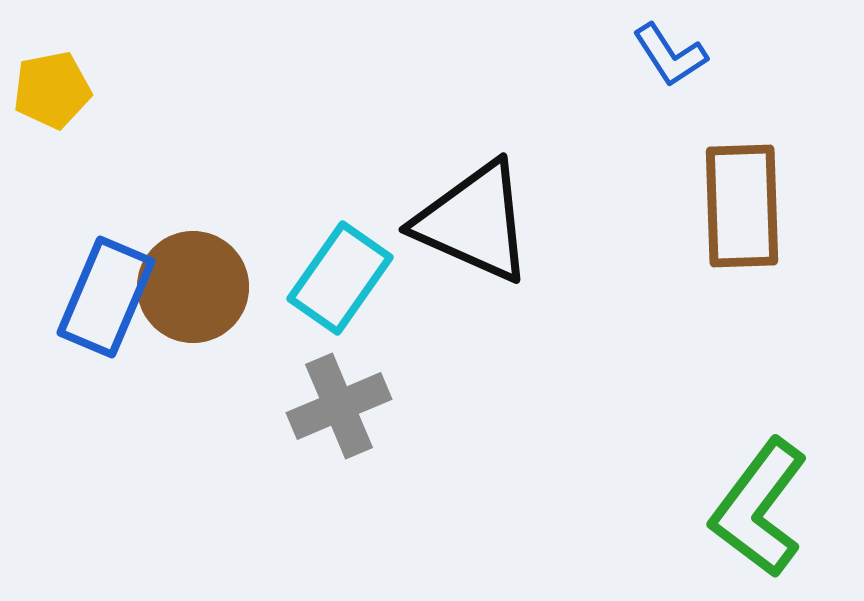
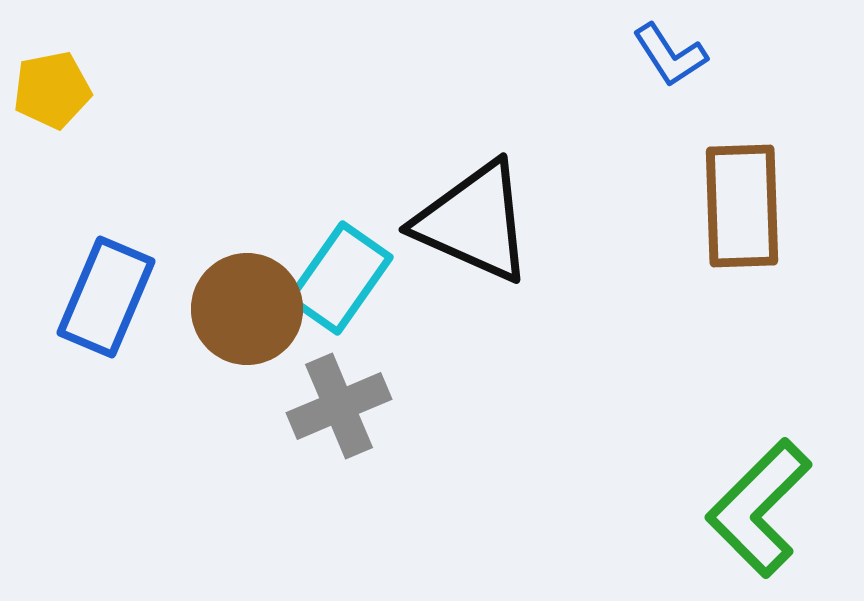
brown circle: moved 54 px right, 22 px down
green L-shape: rotated 8 degrees clockwise
